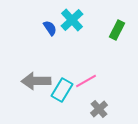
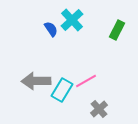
blue semicircle: moved 1 px right, 1 px down
